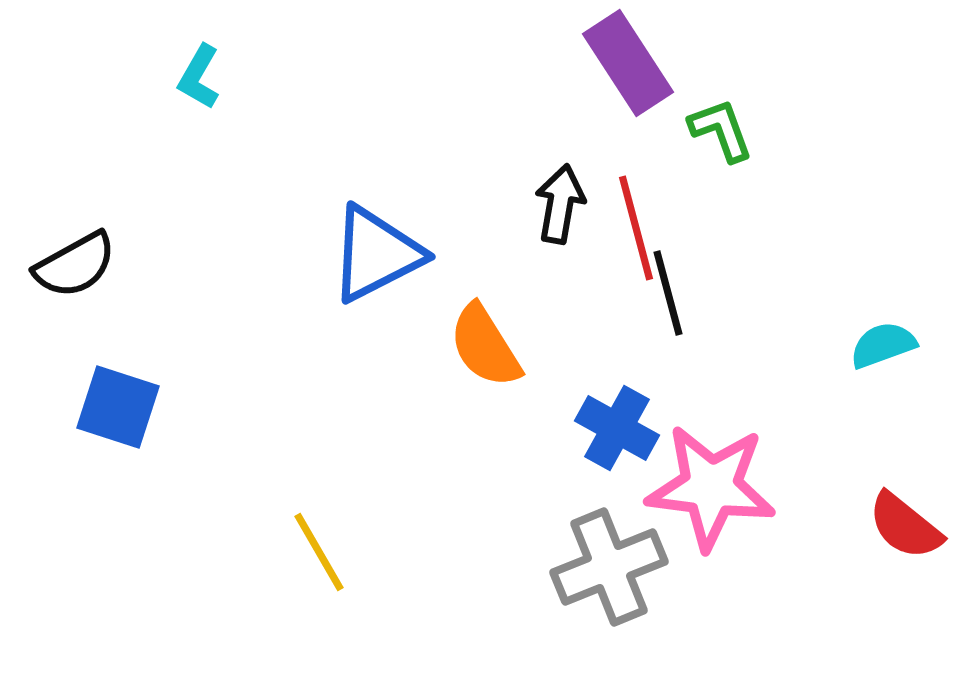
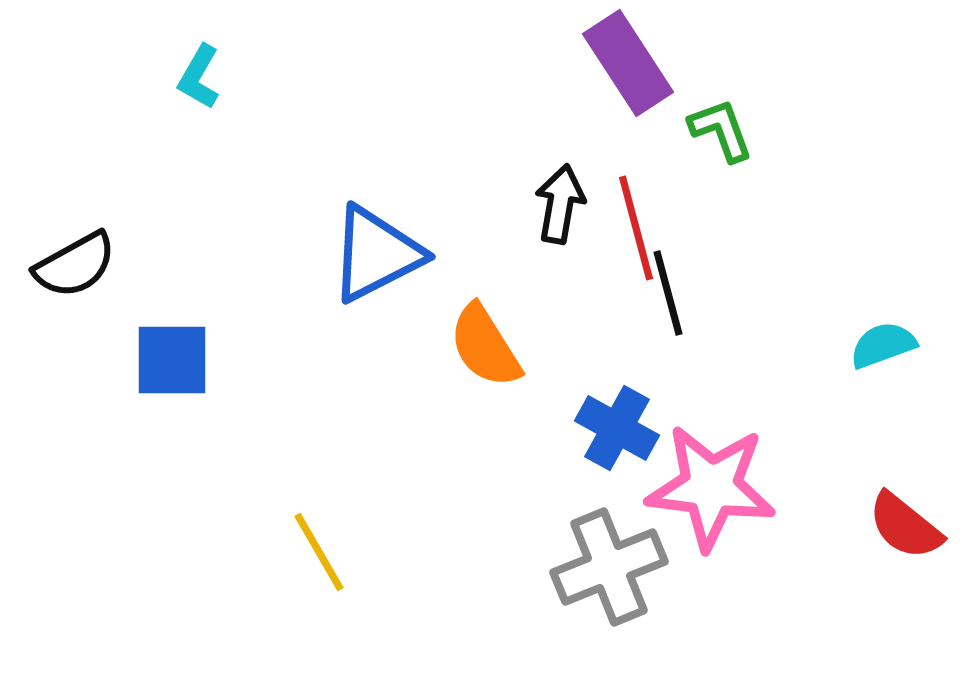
blue square: moved 54 px right, 47 px up; rotated 18 degrees counterclockwise
